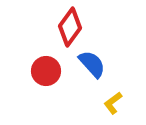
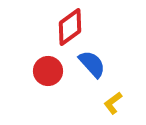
red diamond: rotated 18 degrees clockwise
red circle: moved 2 px right
